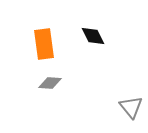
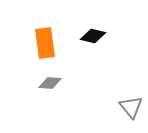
black diamond: rotated 50 degrees counterclockwise
orange rectangle: moved 1 px right, 1 px up
